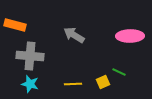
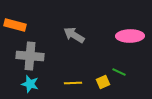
yellow line: moved 1 px up
